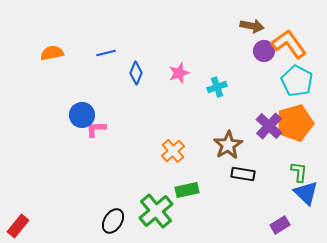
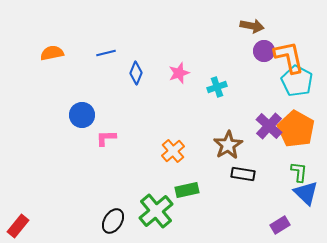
orange L-shape: moved 13 px down; rotated 24 degrees clockwise
orange pentagon: moved 1 px right, 6 px down; rotated 27 degrees counterclockwise
pink L-shape: moved 10 px right, 9 px down
